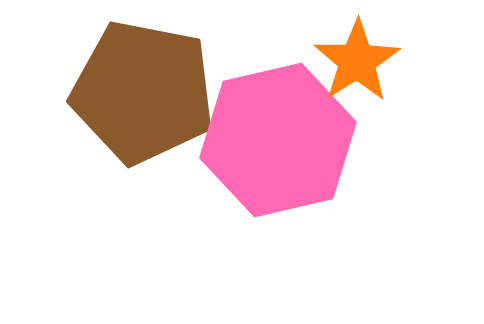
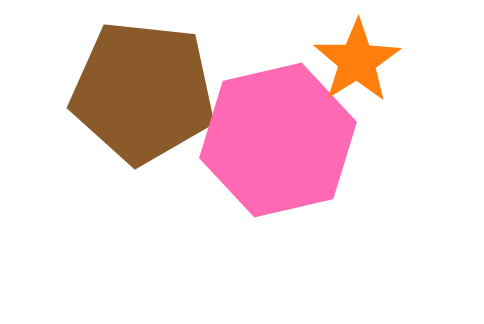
brown pentagon: rotated 5 degrees counterclockwise
